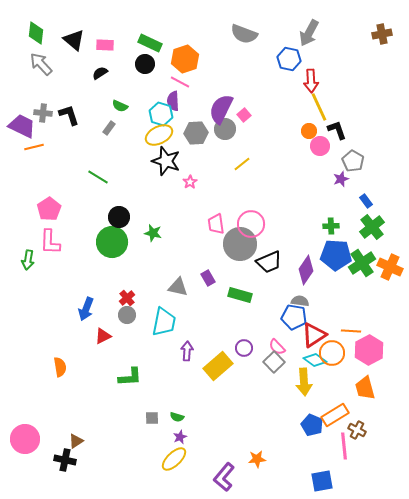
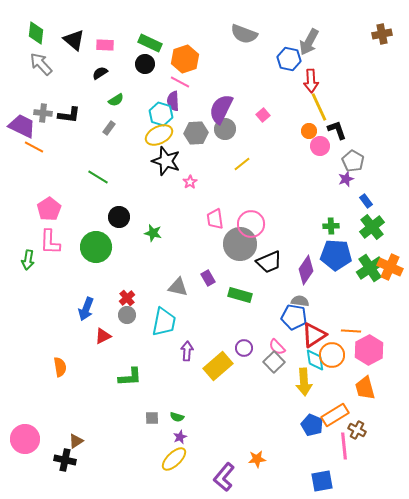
gray arrow at (309, 33): moved 9 px down
green semicircle at (120, 106): moved 4 px left, 6 px up; rotated 56 degrees counterclockwise
black L-shape at (69, 115): rotated 115 degrees clockwise
pink square at (244, 115): moved 19 px right
orange line at (34, 147): rotated 42 degrees clockwise
purple star at (341, 179): moved 5 px right
pink trapezoid at (216, 224): moved 1 px left, 5 px up
green circle at (112, 242): moved 16 px left, 5 px down
green cross at (362, 263): moved 8 px right, 5 px down
orange circle at (332, 353): moved 2 px down
cyan diamond at (315, 360): rotated 45 degrees clockwise
